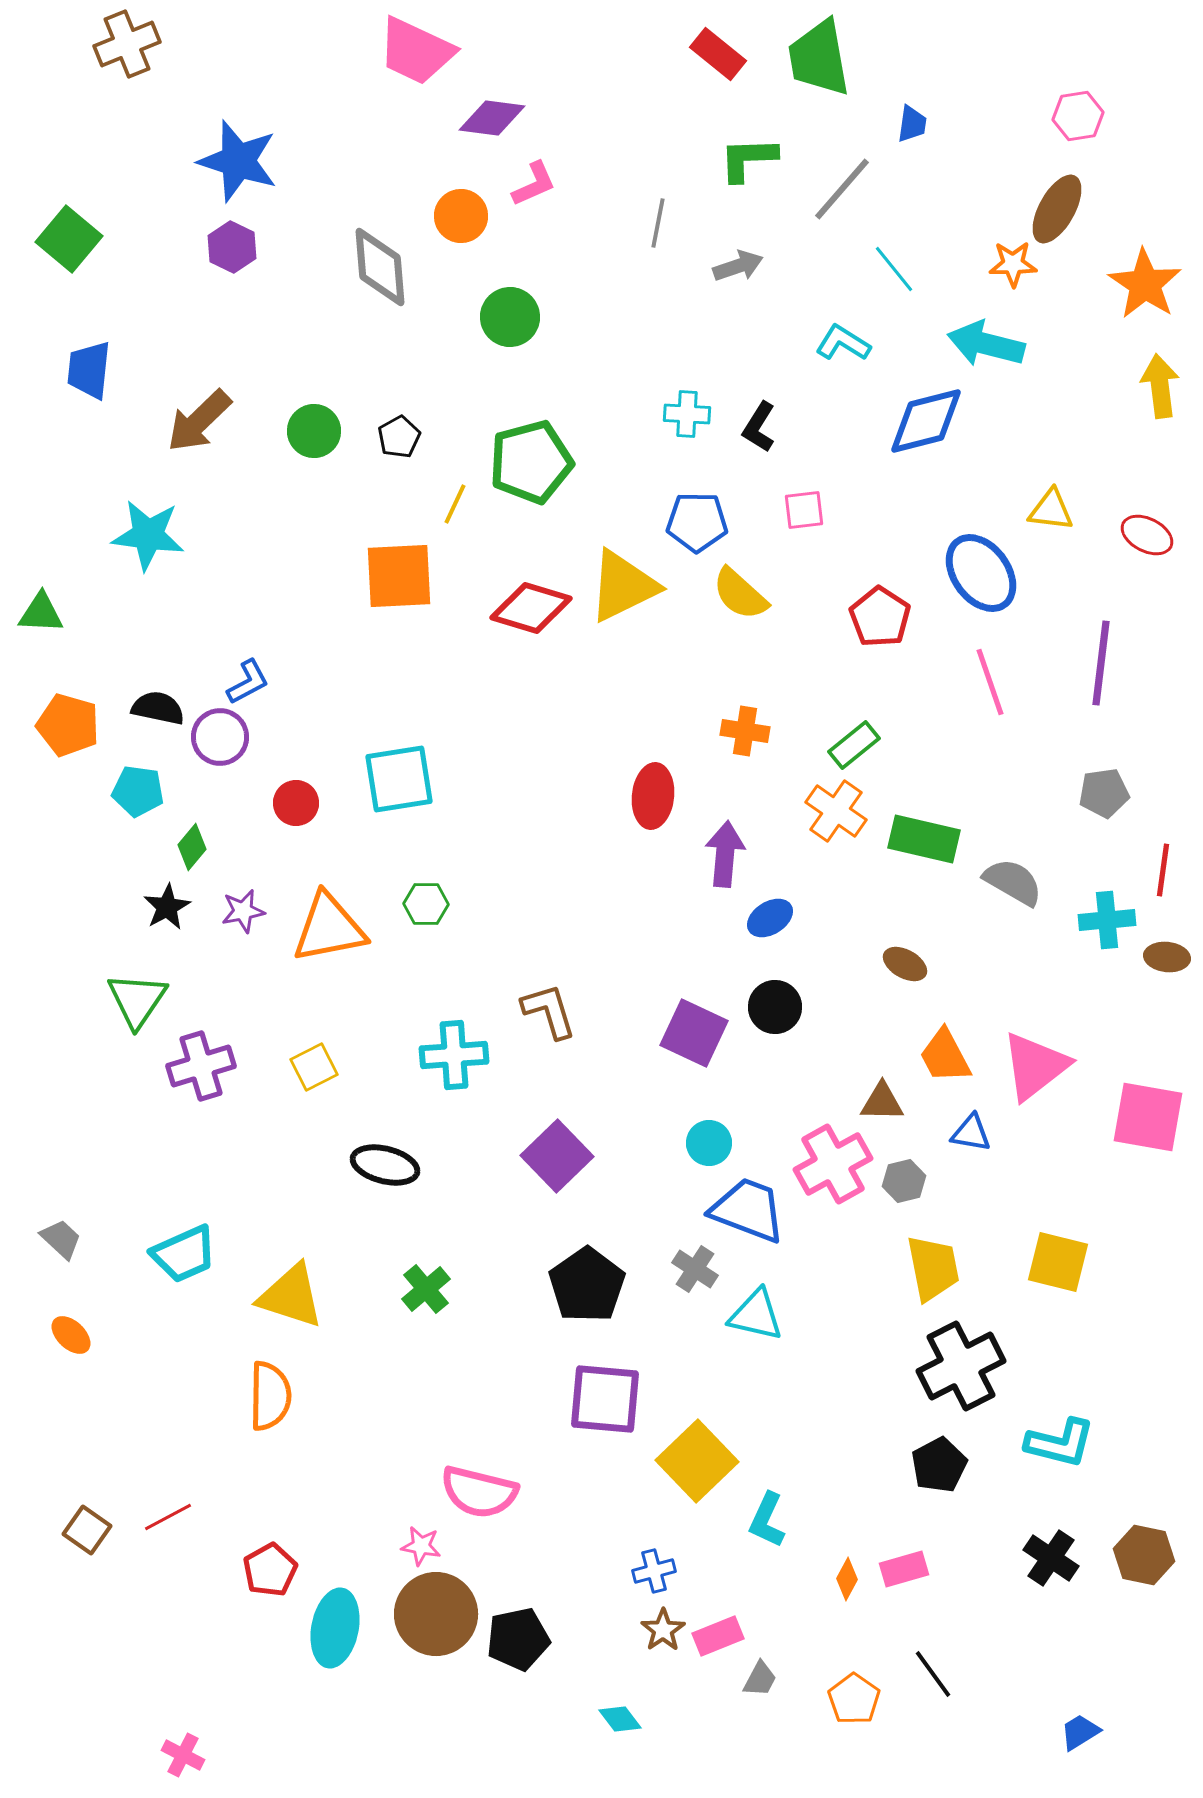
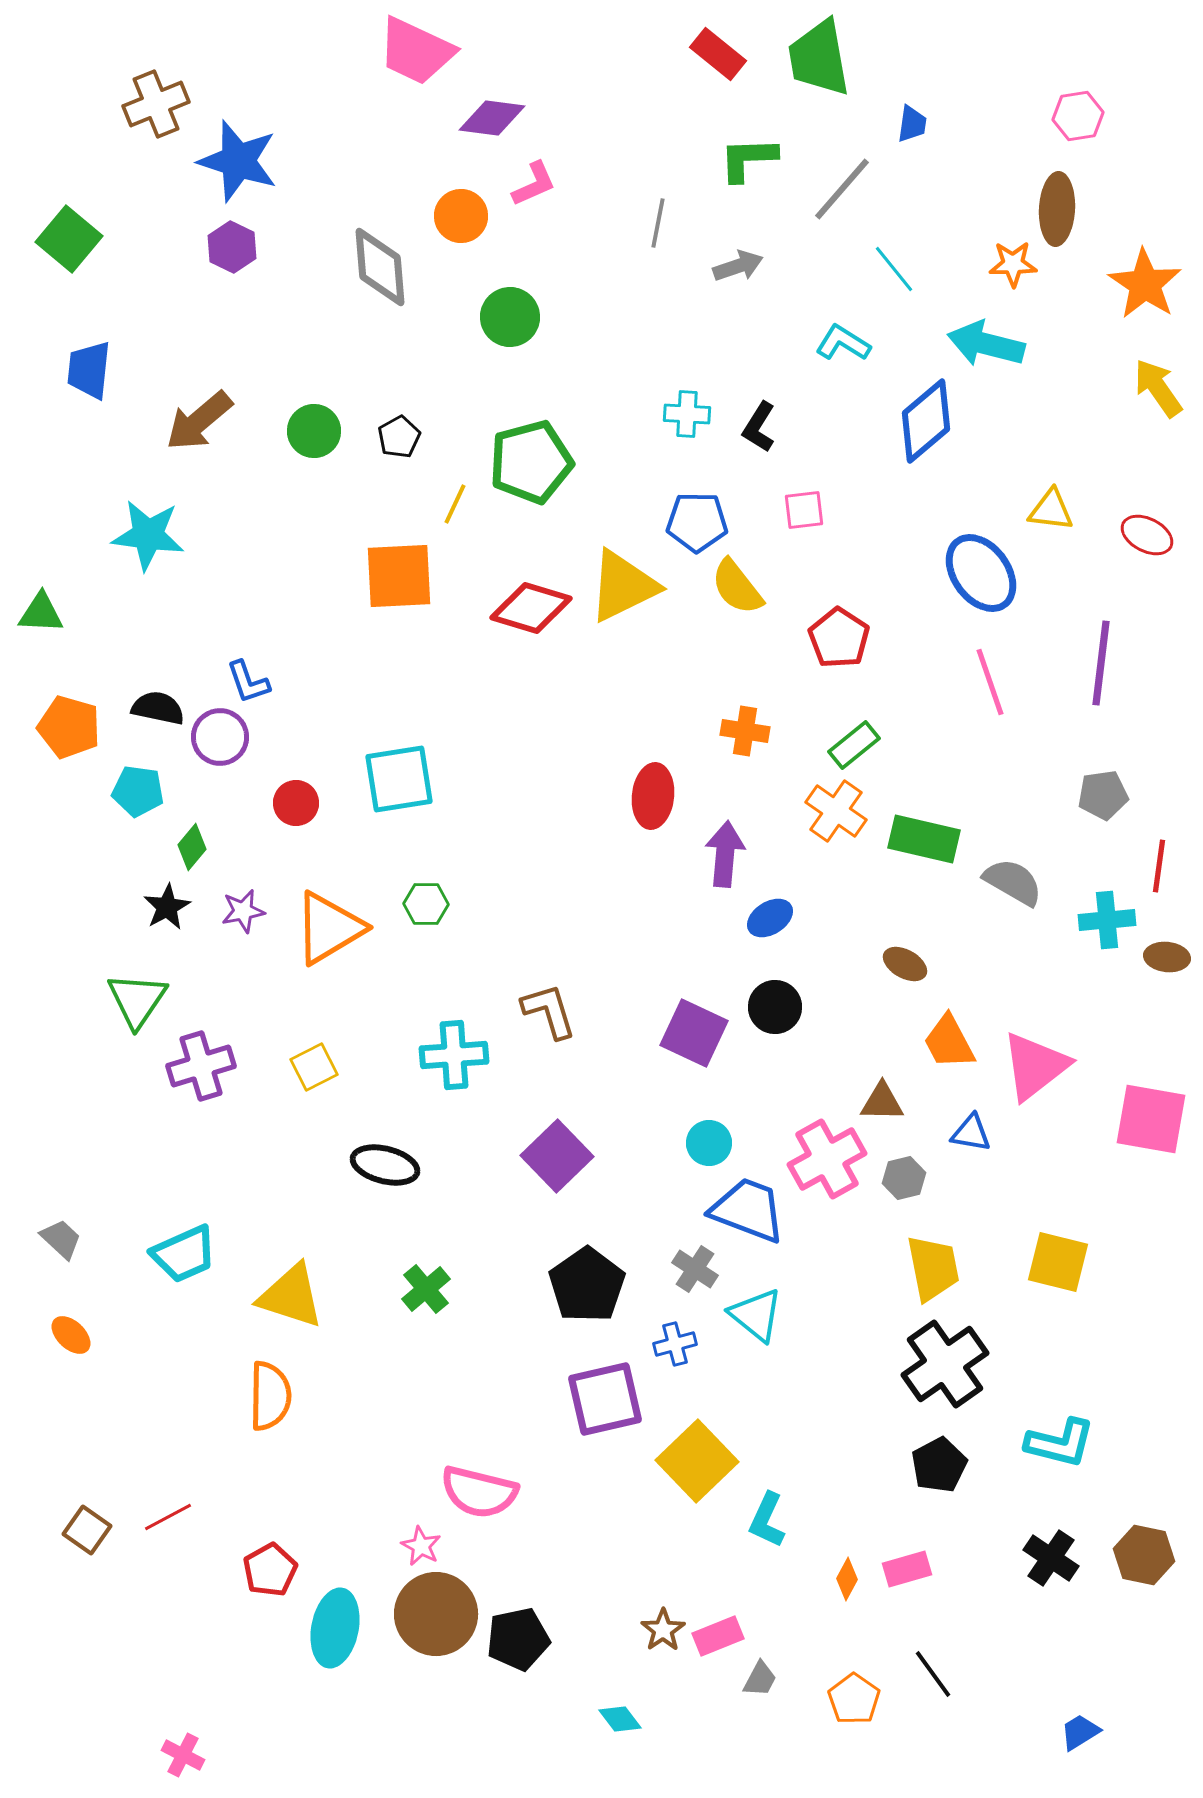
brown cross at (127, 44): moved 29 px right, 60 px down
brown ellipse at (1057, 209): rotated 26 degrees counterclockwise
yellow arrow at (1160, 386): moved 2 px left, 2 px down; rotated 28 degrees counterclockwise
brown arrow at (199, 421): rotated 4 degrees clockwise
blue diamond at (926, 421): rotated 26 degrees counterclockwise
yellow semicircle at (740, 594): moved 3 px left, 7 px up; rotated 10 degrees clockwise
red pentagon at (880, 617): moved 41 px left, 21 px down
blue L-shape at (248, 682): rotated 99 degrees clockwise
orange pentagon at (68, 725): moved 1 px right, 2 px down
gray pentagon at (1104, 793): moved 1 px left, 2 px down
red line at (1163, 870): moved 4 px left, 4 px up
orange triangle at (329, 928): rotated 20 degrees counterclockwise
orange trapezoid at (945, 1056): moved 4 px right, 14 px up
pink square at (1148, 1117): moved 3 px right, 2 px down
pink cross at (833, 1164): moved 6 px left, 5 px up
gray hexagon at (904, 1181): moved 3 px up
cyan triangle at (756, 1315): rotated 26 degrees clockwise
black cross at (961, 1366): moved 16 px left, 2 px up; rotated 8 degrees counterclockwise
purple square at (605, 1399): rotated 18 degrees counterclockwise
pink star at (421, 1546): rotated 18 degrees clockwise
pink rectangle at (904, 1569): moved 3 px right
blue cross at (654, 1571): moved 21 px right, 227 px up
